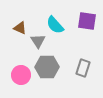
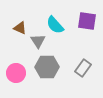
gray rectangle: rotated 18 degrees clockwise
pink circle: moved 5 px left, 2 px up
